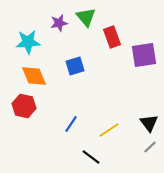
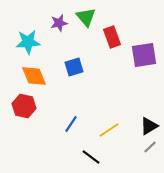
blue square: moved 1 px left, 1 px down
black triangle: moved 3 px down; rotated 36 degrees clockwise
